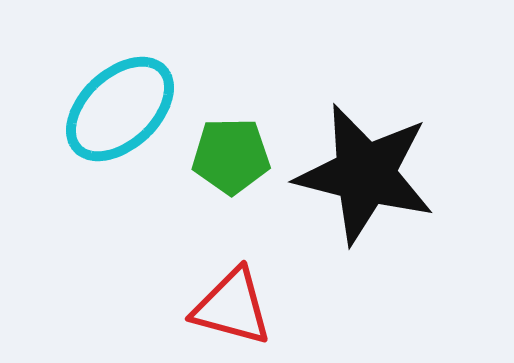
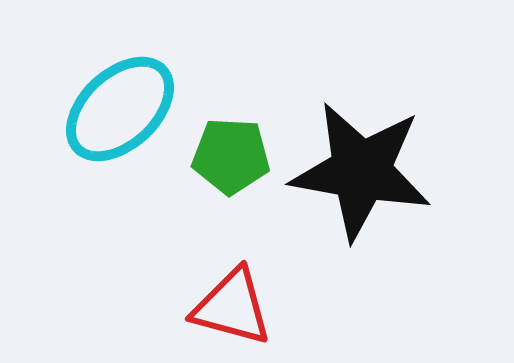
green pentagon: rotated 4 degrees clockwise
black star: moved 4 px left, 3 px up; rotated 4 degrees counterclockwise
